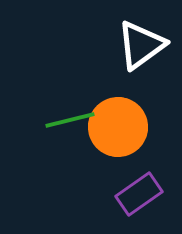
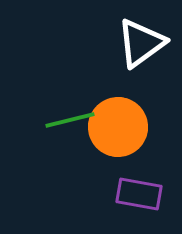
white triangle: moved 2 px up
purple rectangle: rotated 45 degrees clockwise
